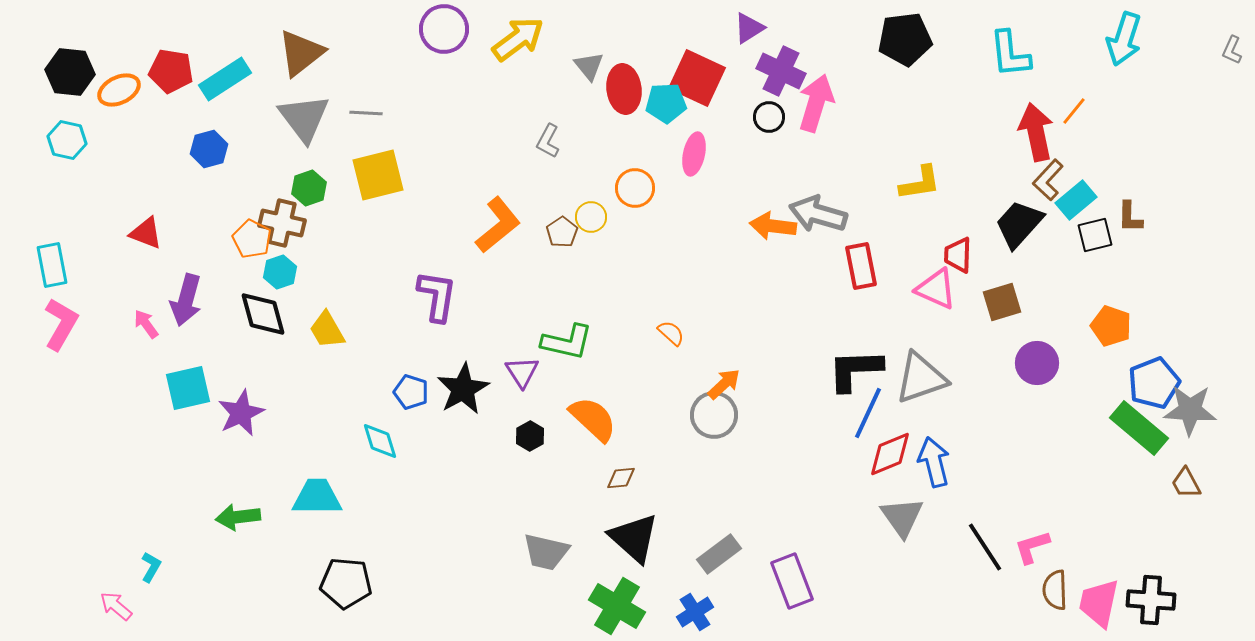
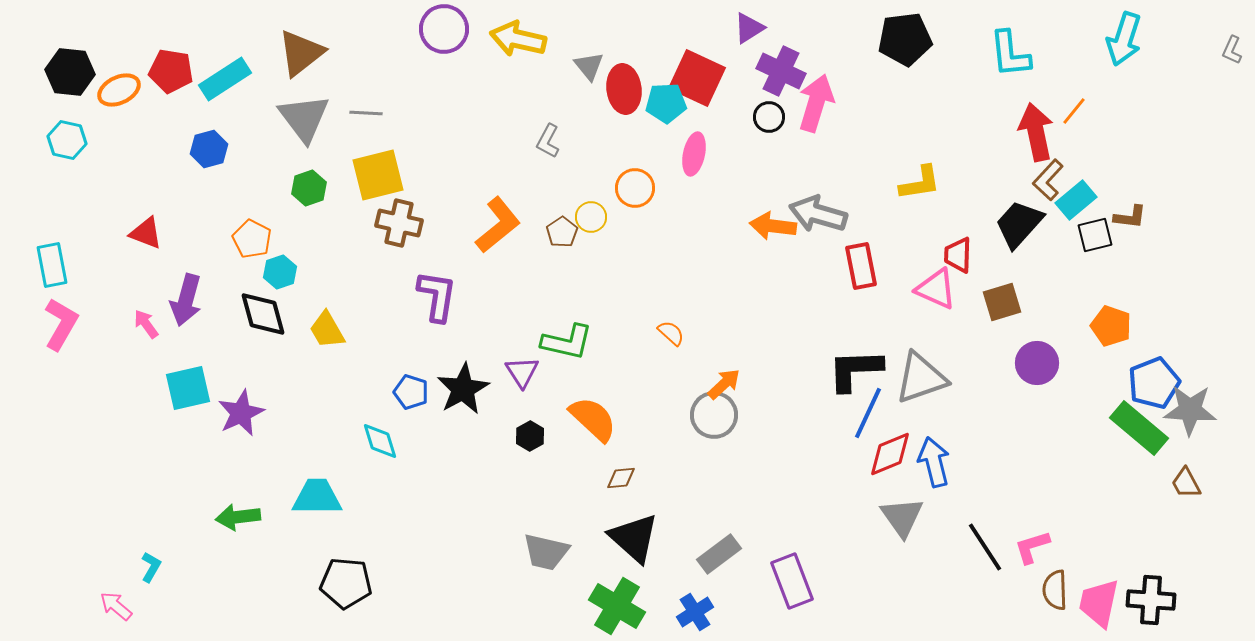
yellow arrow at (518, 39): rotated 130 degrees counterclockwise
brown L-shape at (1130, 217): rotated 84 degrees counterclockwise
brown cross at (282, 223): moved 117 px right
